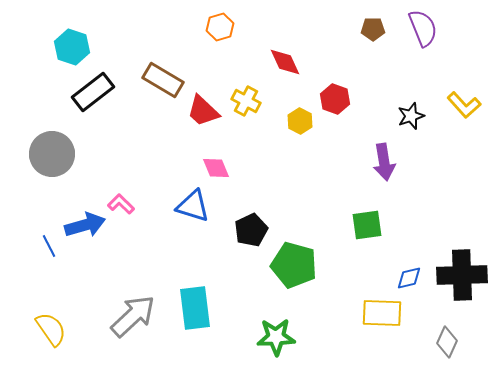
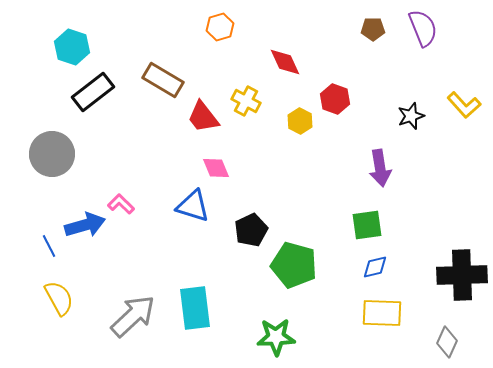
red trapezoid: moved 6 px down; rotated 9 degrees clockwise
purple arrow: moved 4 px left, 6 px down
blue diamond: moved 34 px left, 11 px up
yellow semicircle: moved 8 px right, 31 px up; rotated 6 degrees clockwise
